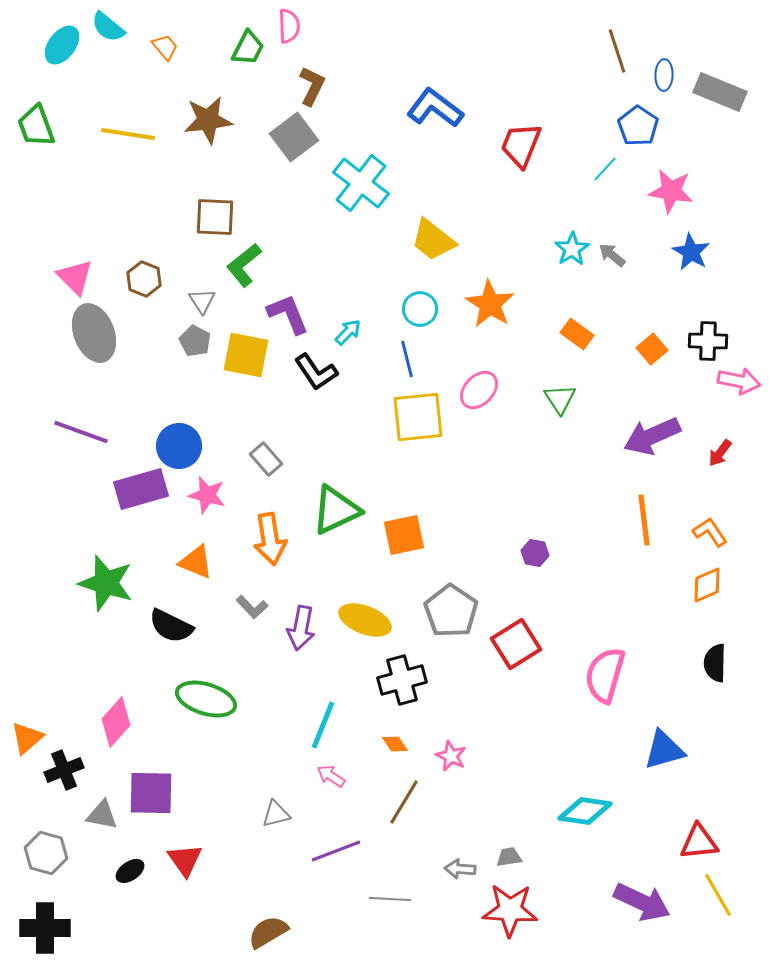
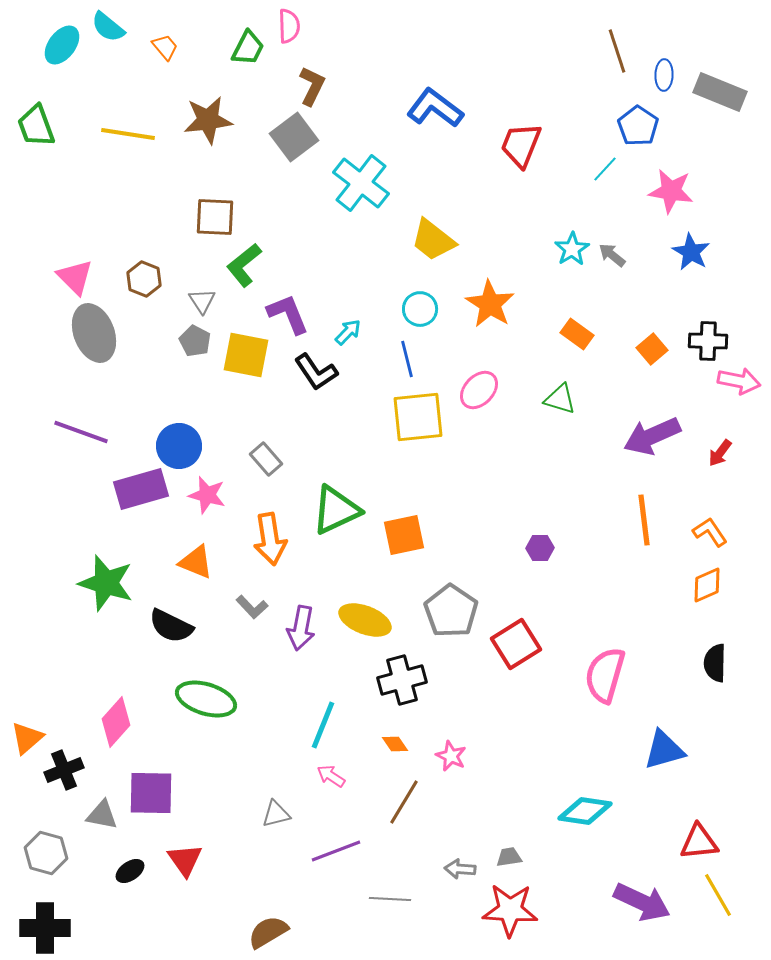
green triangle at (560, 399): rotated 40 degrees counterclockwise
purple hexagon at (535, 553): moved 5 px right, 5 px up; rotated 12 degrees counterclockwise
